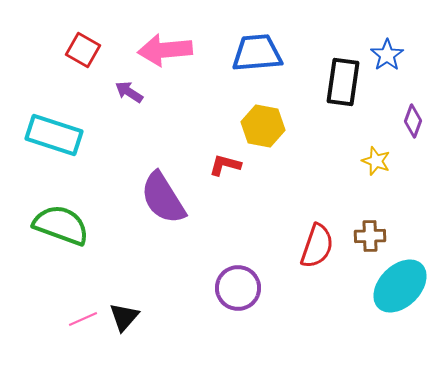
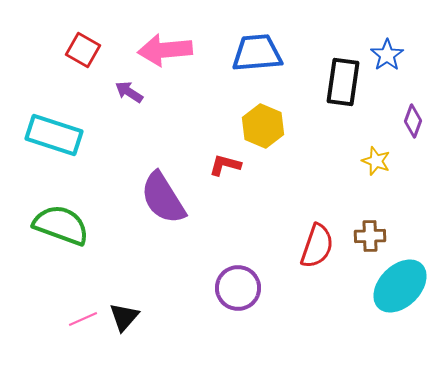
yellow hexagon: rotated 12 degrees clockwise
